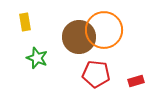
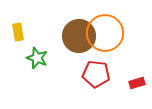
yellow rectangle: moved 7 px left, 10 px down
orange circle: moved 1 px right, 3 px down
brown circle: moved 1 px up
red rectangle: moved 1 px right, 2 px down
